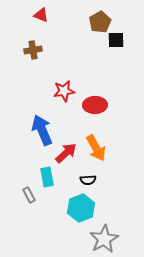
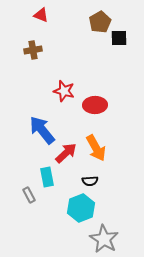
black square: moved 3 px right, 2 px up
red star: rotated 25 degrees clockwise
blue arrow: rotated 16 degrees counterclockwise
black semicircle: moved 2 px right, 1 px down
gray star: rotated 12 degrees counterclockwise
